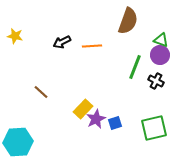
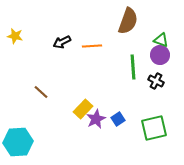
green line: moved 2 px left; rotated 25 degrees counterclockwise
blue square: moved 3 px right, 4 px up; rotated 16 degrees counterclockwise
